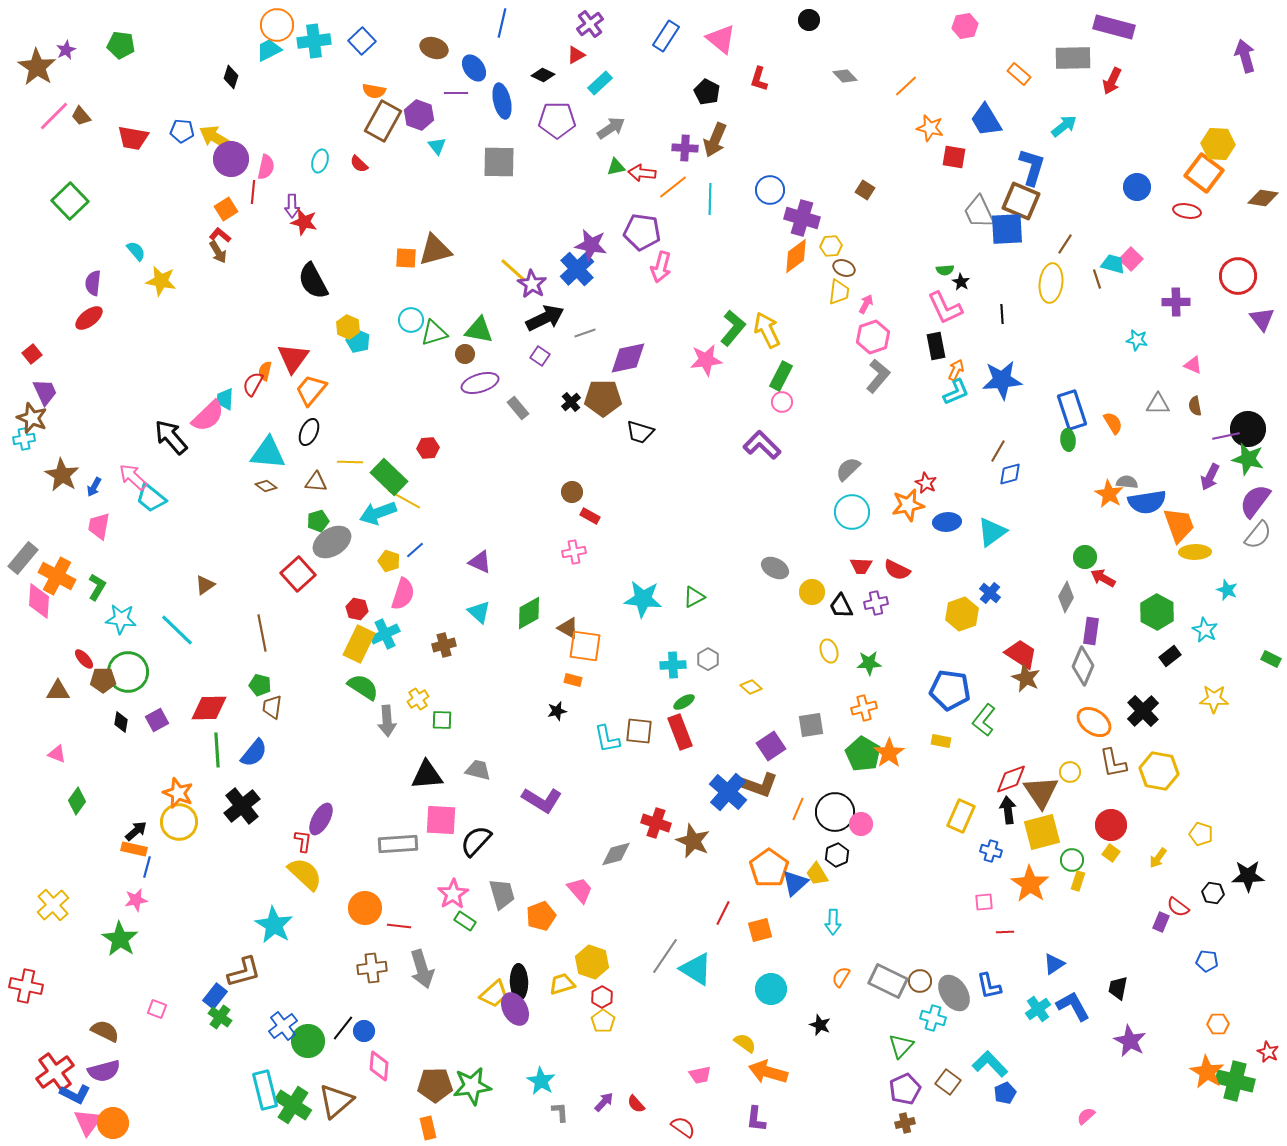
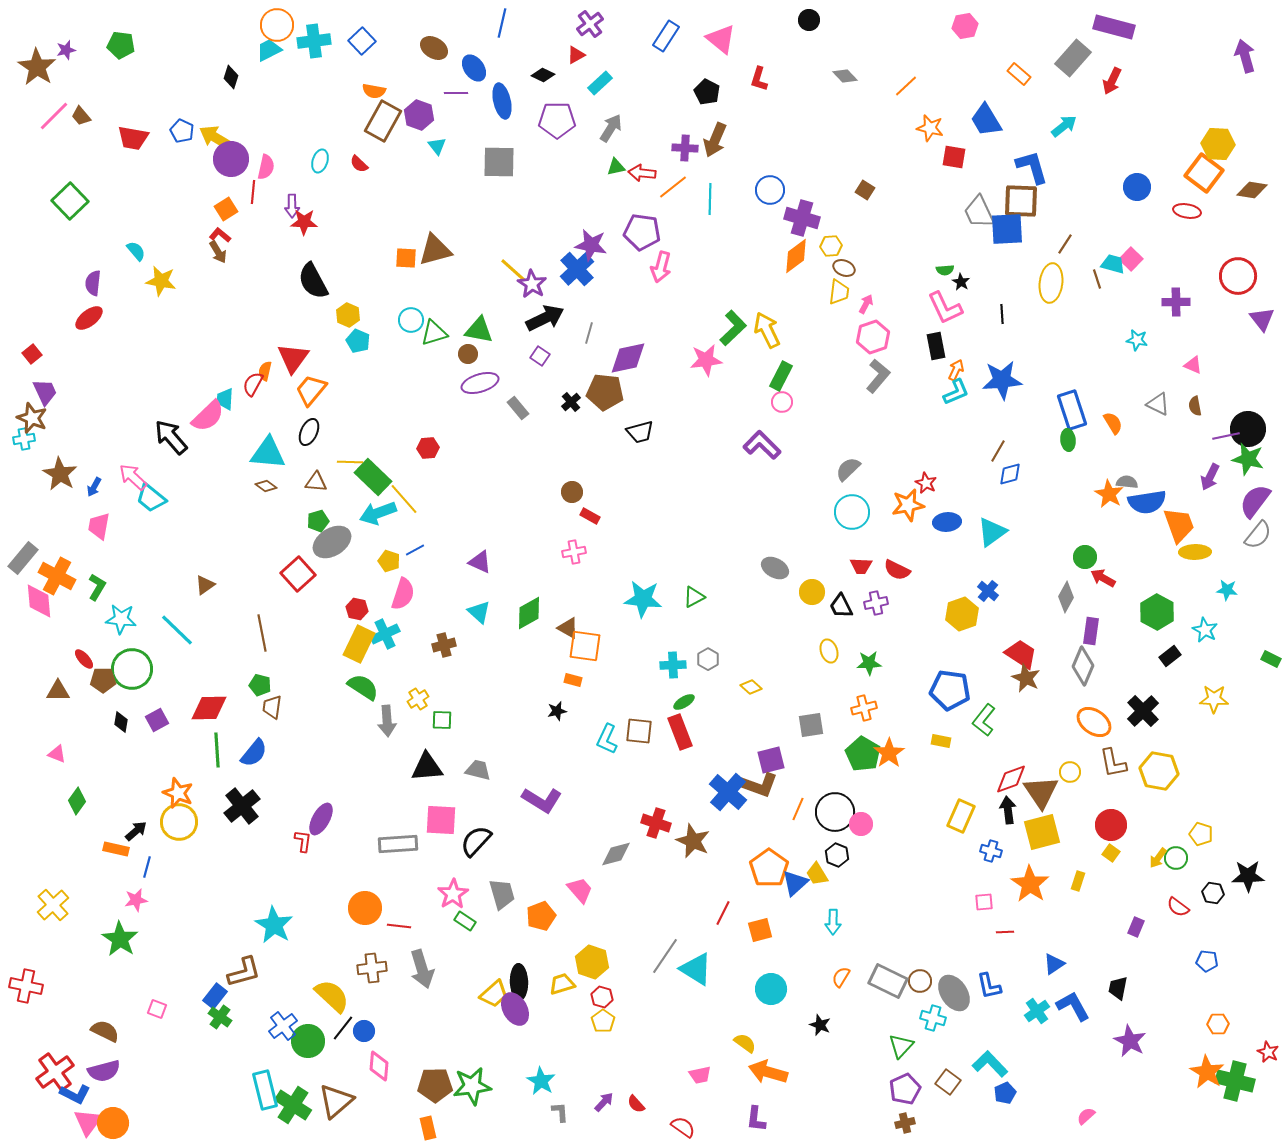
brown ellipse at (434, 48): rotated 12 degrees clockwise
purple star at (66, 50): rotated 12 degrees clockwise
gray rectangle at (1073, 58): rotated 48 degrees counterclockwise
gray arrow at (611, 128): rotated 24 degrees counterclockwise
blue pentagon at (182, 131): rotated 20 degrees clockwise
blue L-shape at (1032, 167): rotated 33 degrees counterclockwise
brown diamond at (1263, 198): moved 11 px left, 8 px up
brown square at (1021, 201): rotated 21 degrees counterclockwise
red star at (304, 222): rotated 12 degrees counterclockwise
yellow hexagon at (348, 327): moved 12 px up
green L-shape at (733, 328): rotated 6 degrees clockwise
gray line at (585, 333): moved 4 px right; rotated 55 degrees counterclockwise
brown circle at (465, 354): moved 3 px right
brown pentagon at (603, 398): moved 2 px right, 6 px up; rotated 6 degrees clockwise
gray triangle at (1158, 404): rotated 25 degrees clockwise
black trapezoid at (640, 432): rotated 32 degrees counterclockwise
brown star at (62, 475): moved 2 px left, 1 px up
green rectangle at (389, 477): moved 16 px left
yellow line at (404, 499): rotated 20 degrees clockwise
blue line at (415, 550): rotated 12 degrees clockwise
cyan star at (1227, 590): rotated 15 degrees counterclockwise
blue cross at (990, 593): moved 2 px left, 2 px up
pink diamond at (39, 601): rotated 9 degrees counterclockwise
green circle at (128, 672): moved 4 px right, 3 px up
cyan L-shape at (607, 739): rotated 36 degrees clockwise
purple square at (771, 746): moved 14 px down; rotated 20 degrees clockwise
black triangle at (427, 775): moved 8 px up
orange rectangle at (134, 849): moved 18 px left
black hexagon at (837, 855): rotated 15 degrees counterclockwise
green circle at (1072, 860): moved 104 px right, 2 px up
yellow semicircle at (305, 874): moved 27 px right, 122 px down
purple rectangle at (1161, 922): moved 25 px left, 5 px down
red hexagon at (602, 997): rotated 15 degrees counterclockwise
cyan cross at (1038, 1009): moved 1 px left, 2 px down
